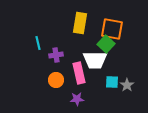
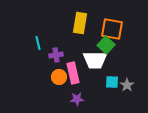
green square: moved 1 px down
pink rectangle: moved 6 px left
orange circle: moved 3 px right, 3 px up
